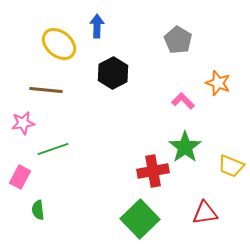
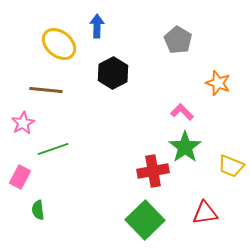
pink L-shape: moved 1 px left, 11 px down
pink star: rotated 20 degrees counterclockwise
green square: moved 5 px right, 1 px down
